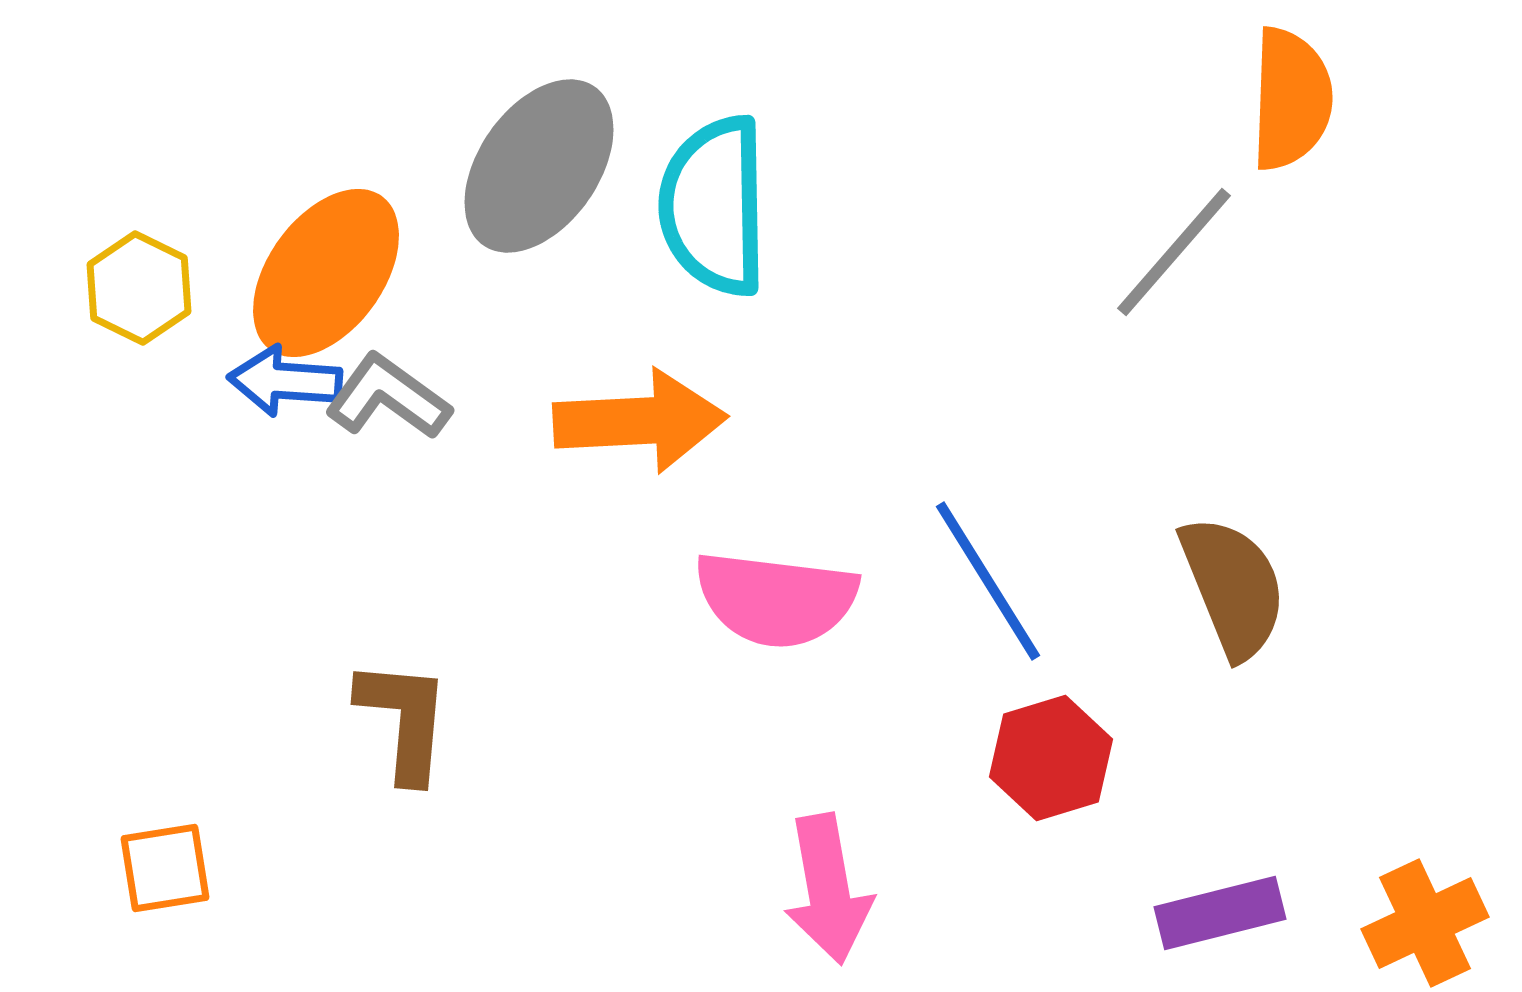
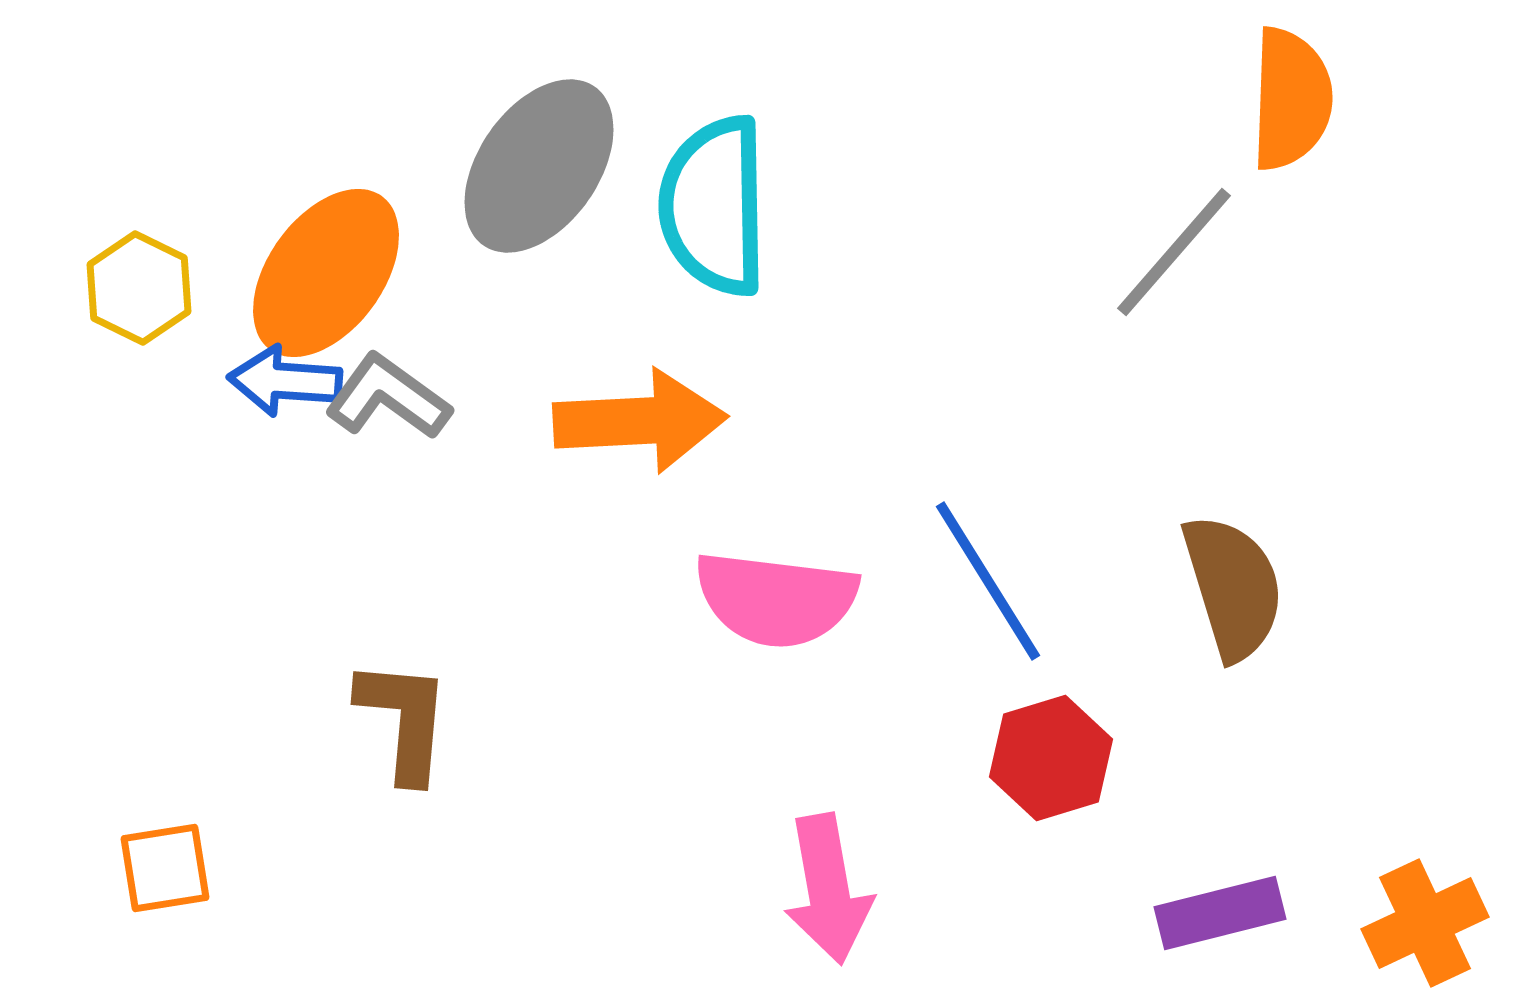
brown semicircle: rotated 5 degrees clockwise
